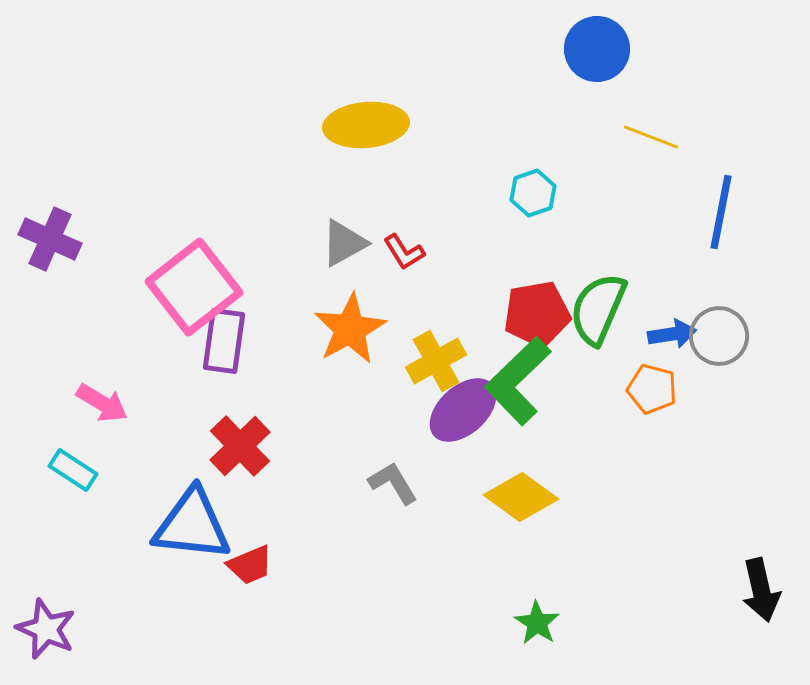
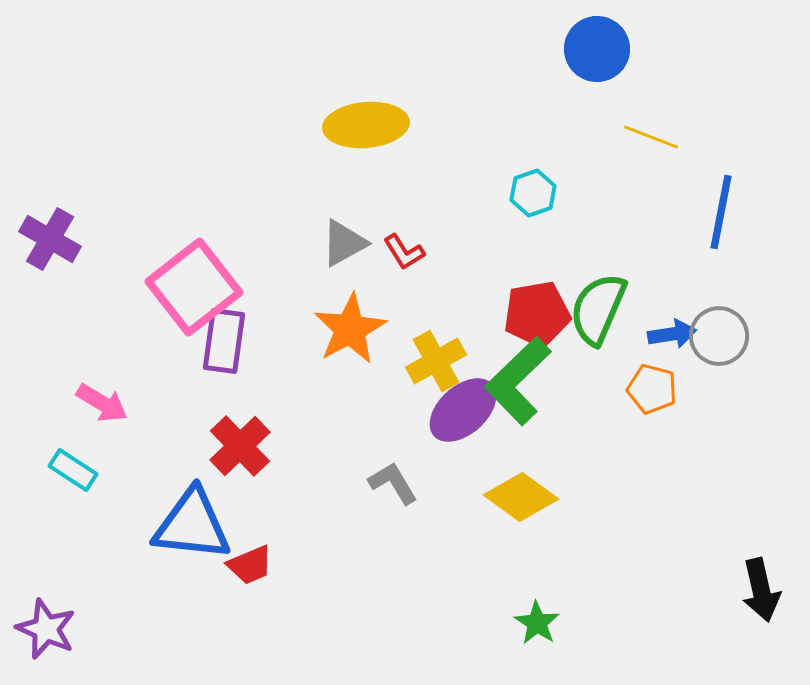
purple cross: rotated 6 degrees clockwise
